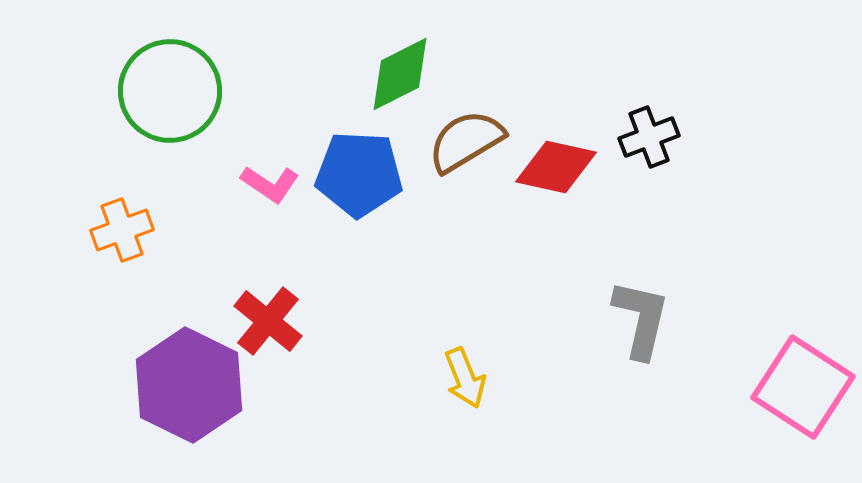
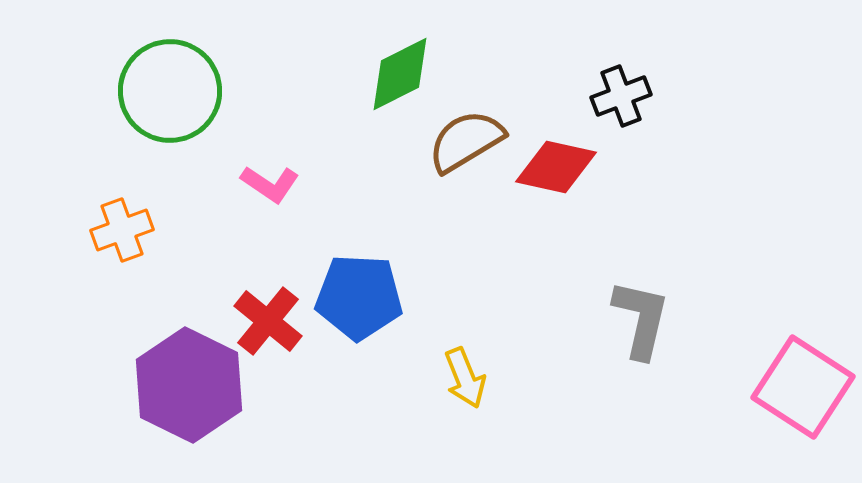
black cross: moved 28 px left, 41 px up
blue pentagon: moved 123 px down
